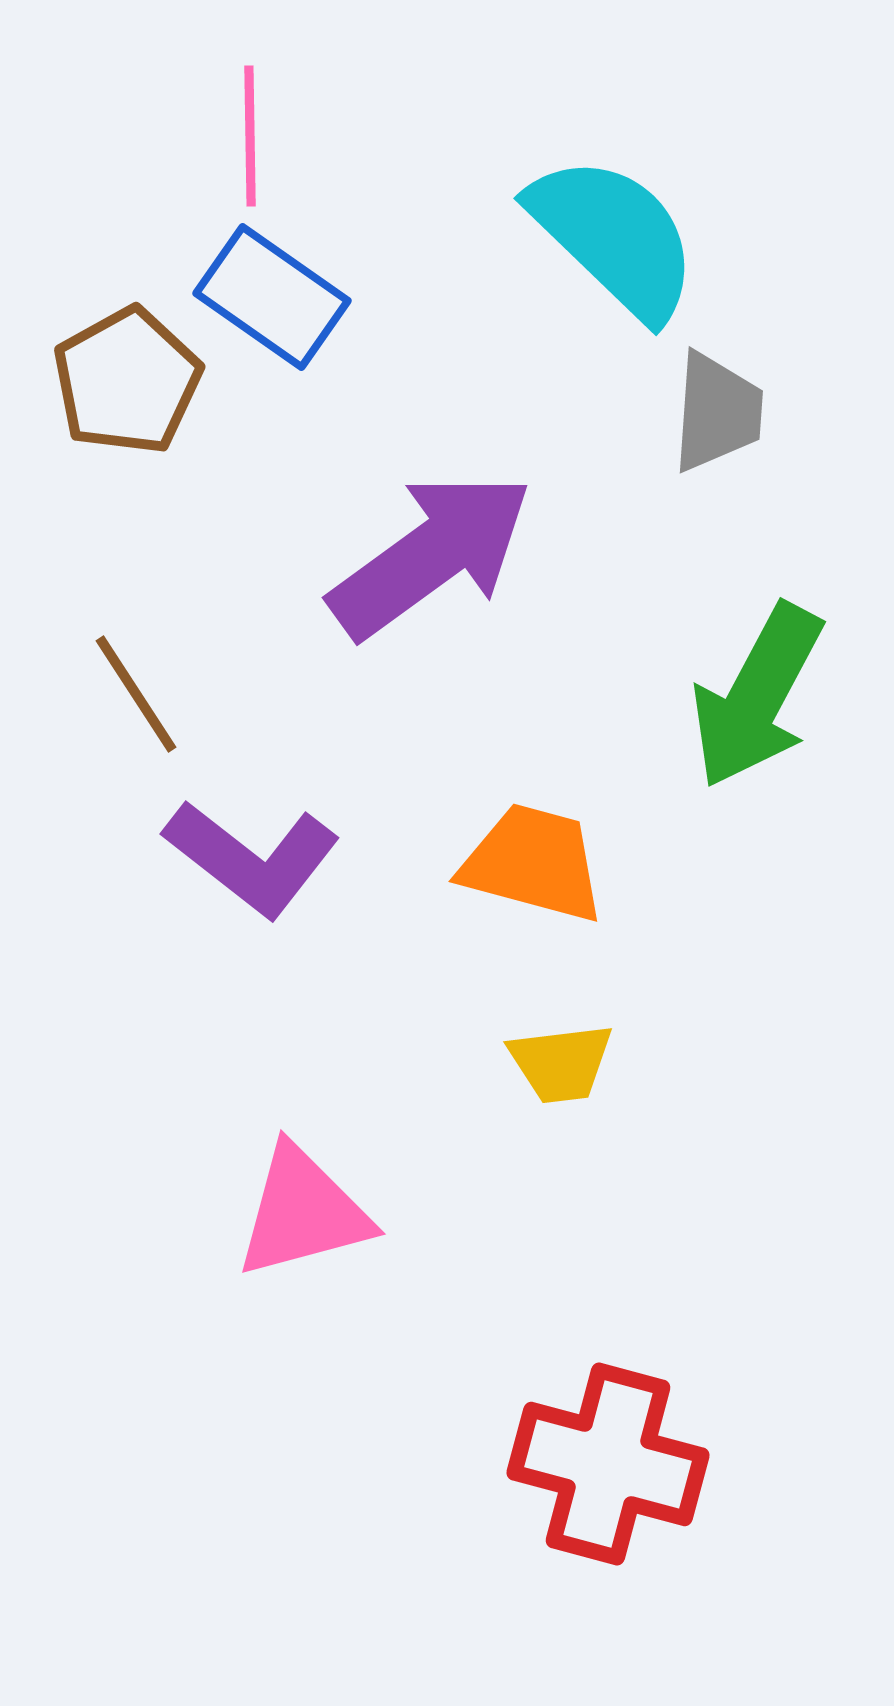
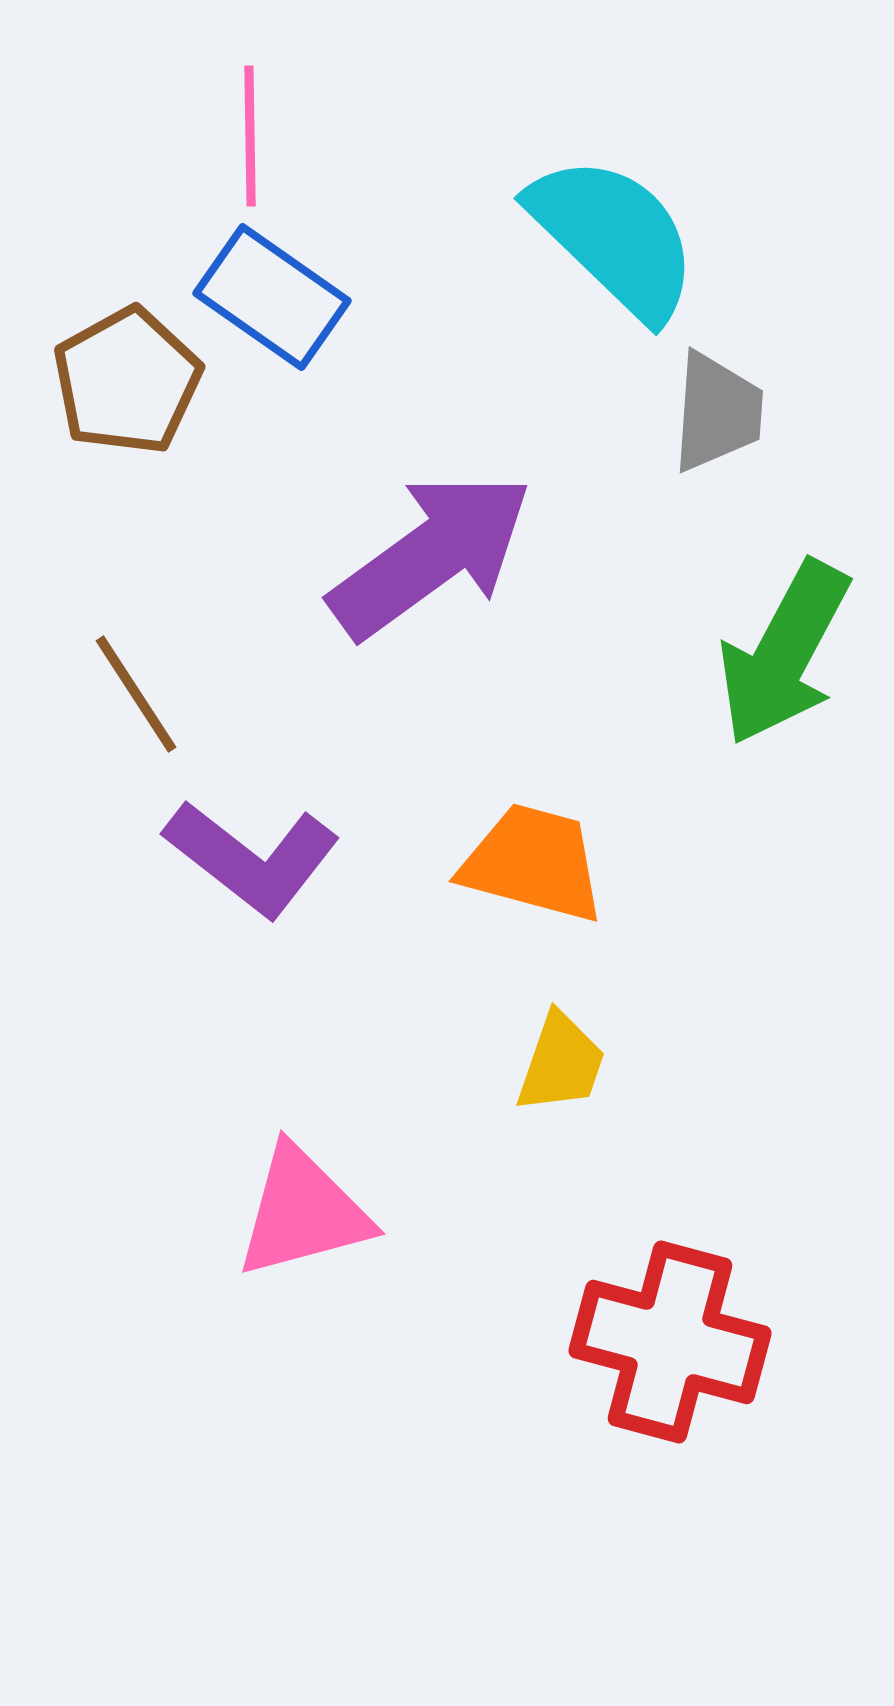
green arrow: moved 27 px right, 43 px up
yellow trapezoid: rotated 64 degrees counterclockwise
red cross: moved 62 px right, 122 px up
